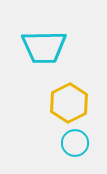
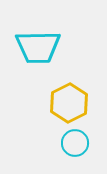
cyan trapezoid: moved 6 px left
